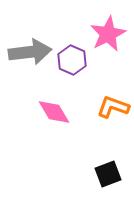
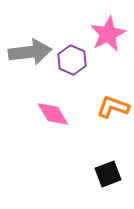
pink diamond: moved 1 px left, 2 px down
